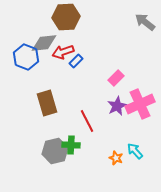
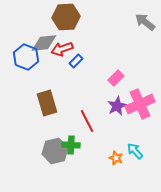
red arrow: moved 1 px left, 3 px up
